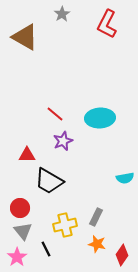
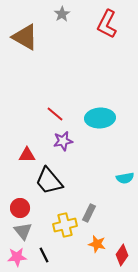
purple star: rotated 12 degrees clockwise
black trapezoid: rotated 20 degrees clockwise
gray rectangle: moved 7 px left, 4 px up
black line: moved 2 px left, 6 px down
pink star: rotated 30 degrees clockwise
